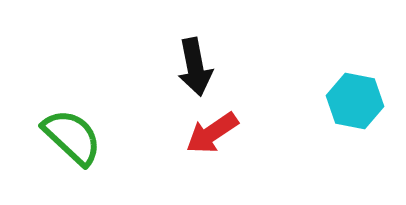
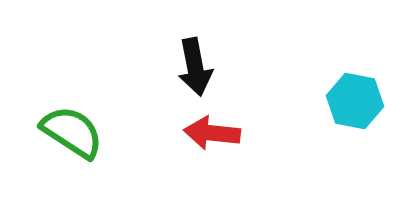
red arrow: rotated 40 degrees clockwise
green semicircle: moved 5 px up; rotated 10 degrees counterclockwise
